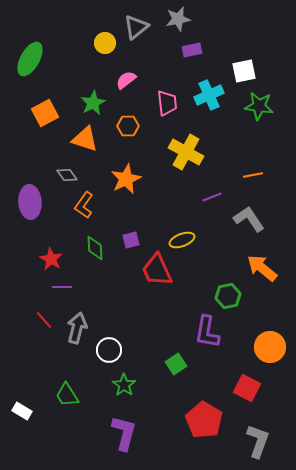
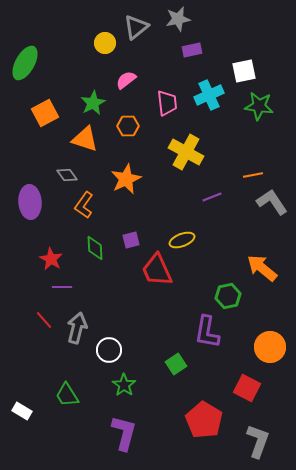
green ellipse at (30, 59): moved 5 px left, 4 px down
gray L-shape at (249, 219): moved 23 px right, 17 px up
